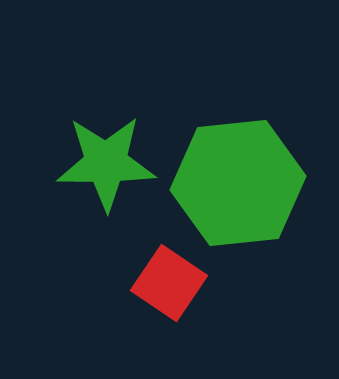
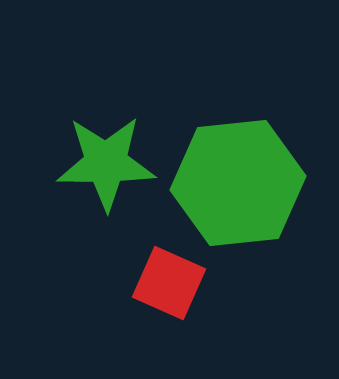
red square: rotated 10 degrees counterclockwise
